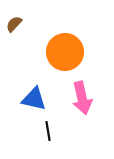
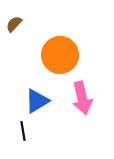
orange circle: moved 5 px left, 3 px down
blue triangle: moved 3 px right, 2 px down; rotated 44 degrees counterclockwise
black line: moved 25 px left
